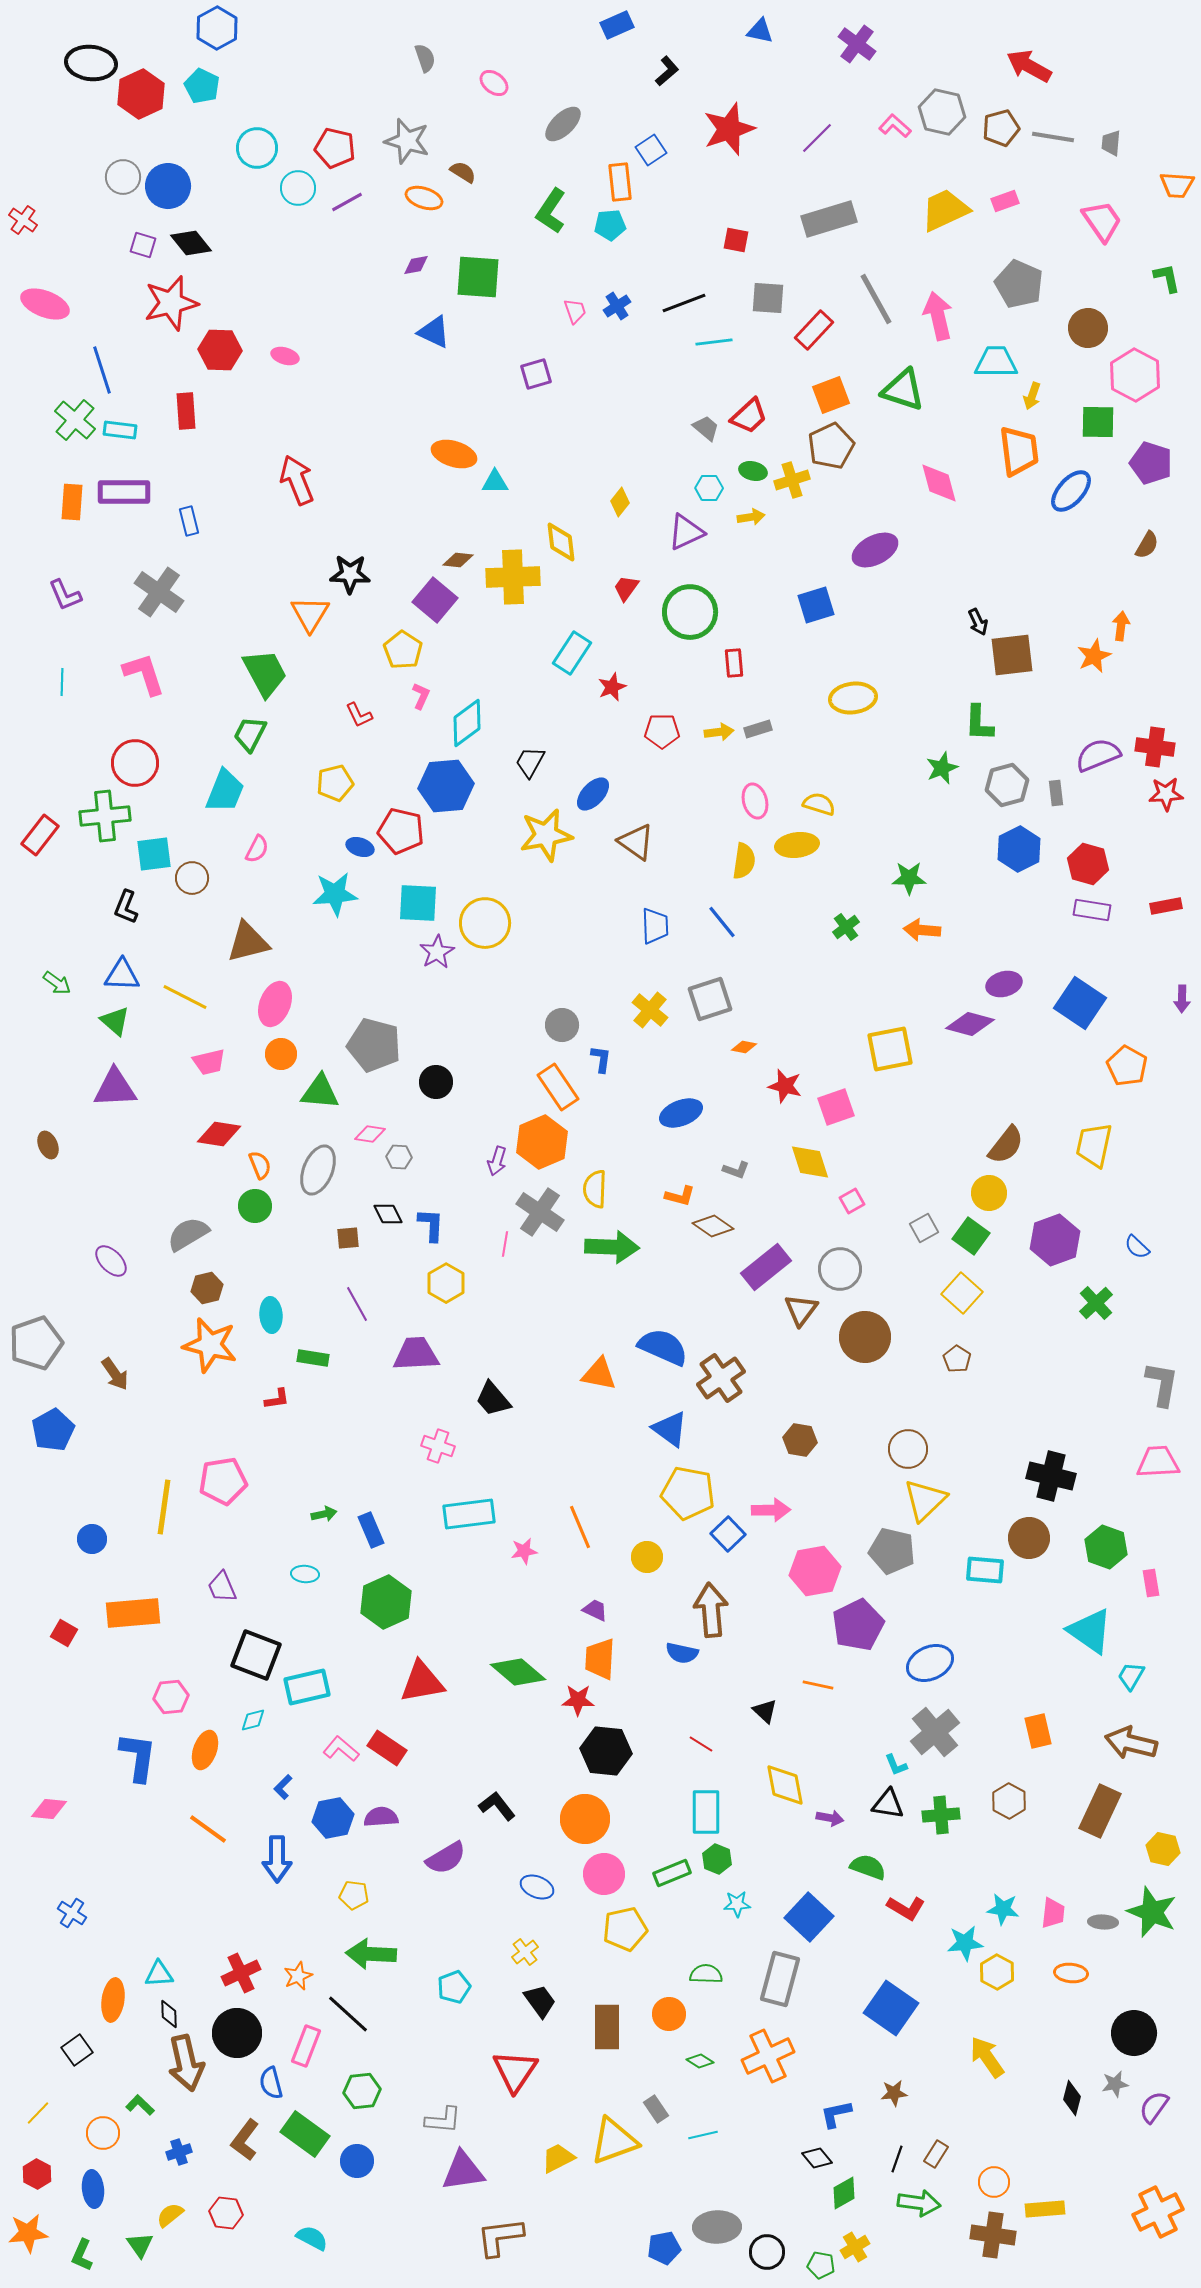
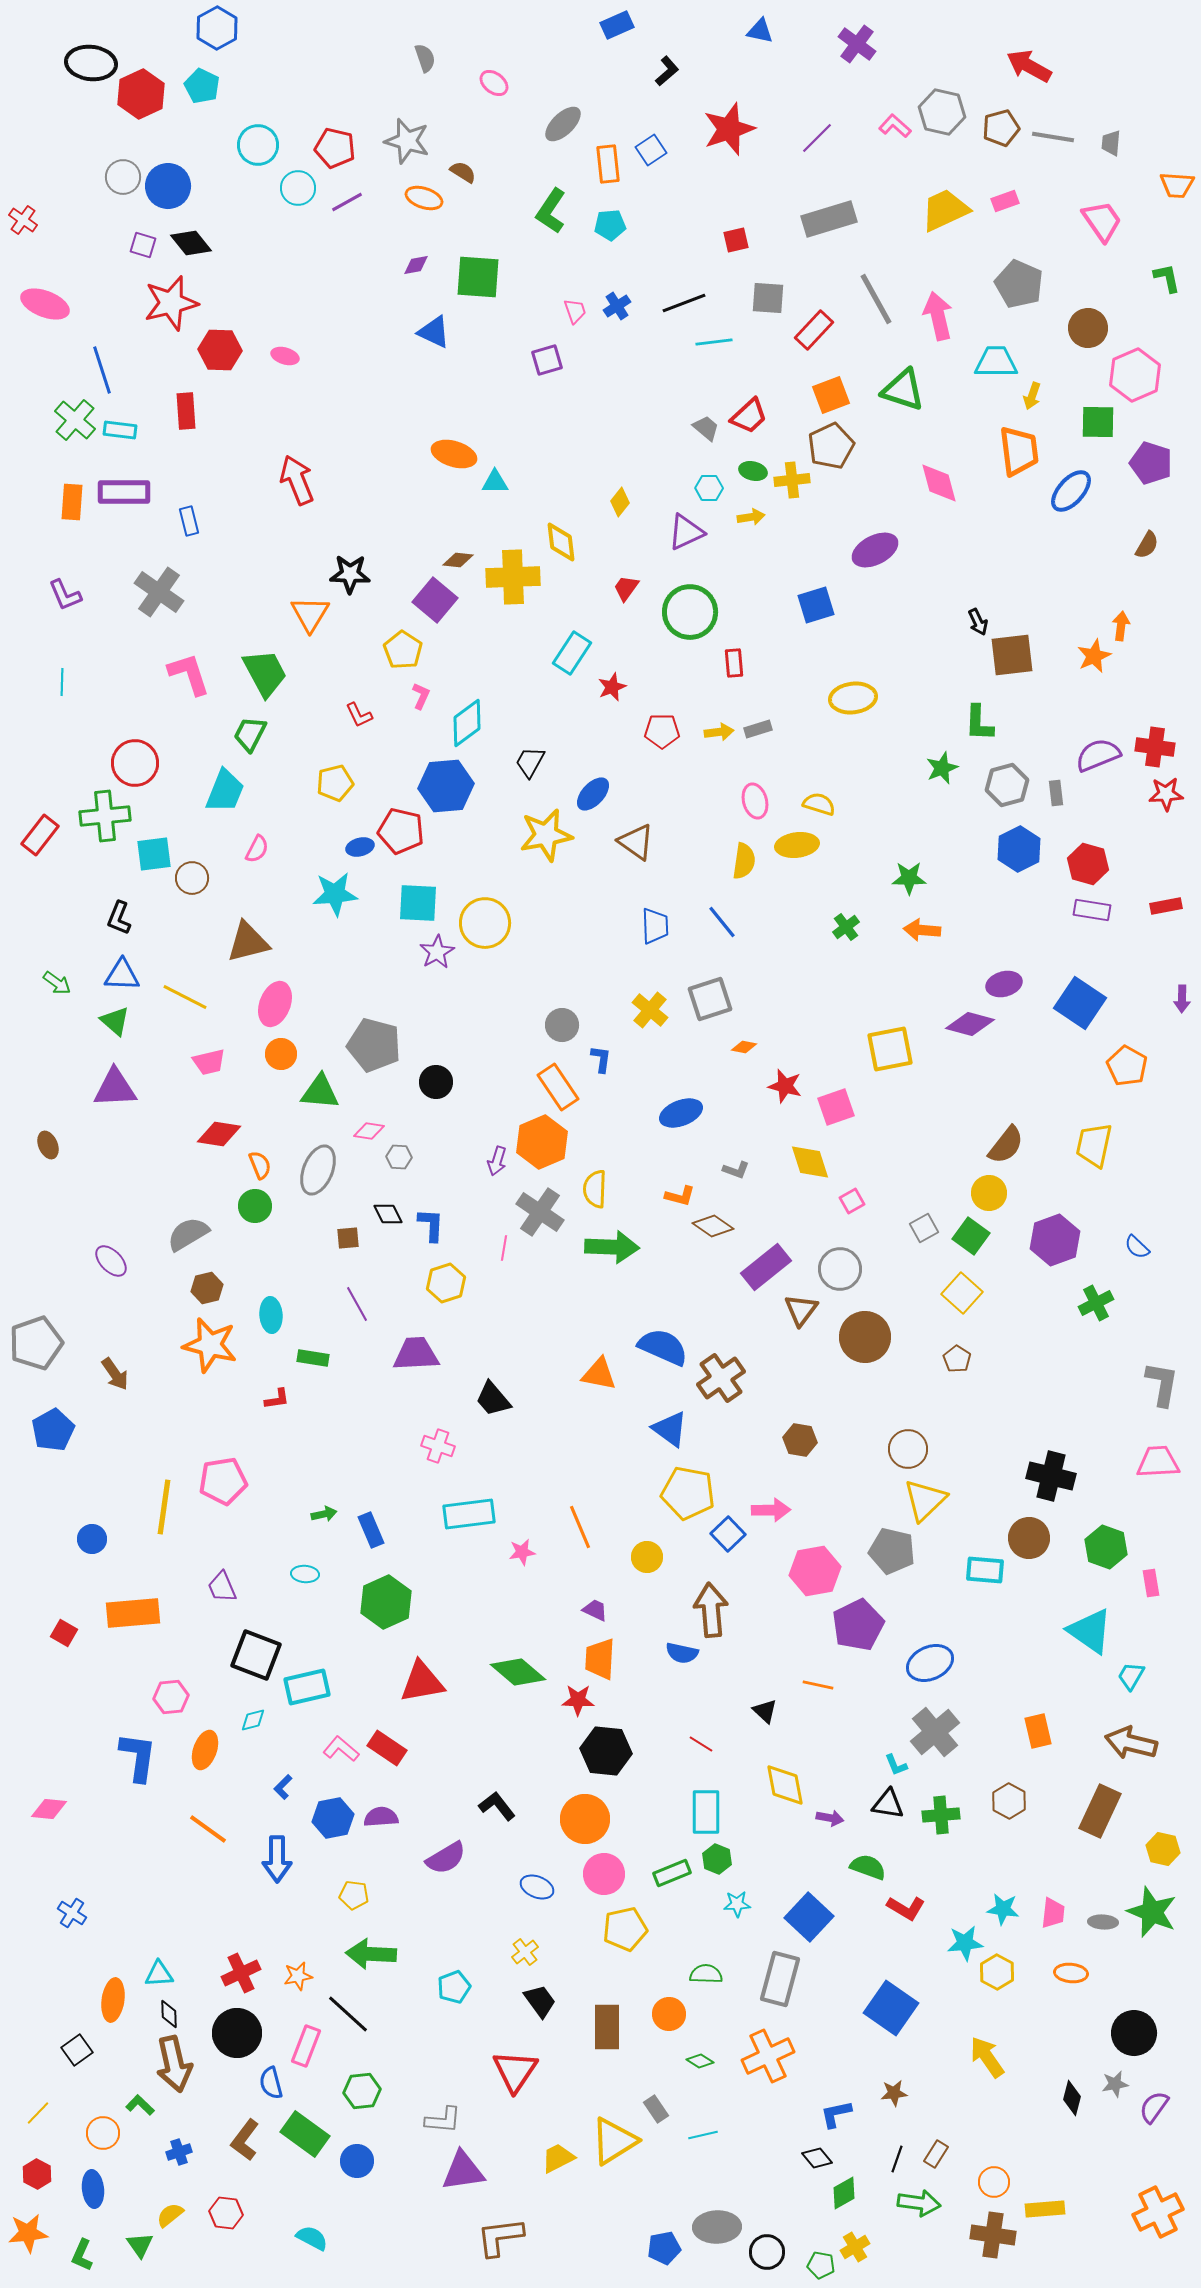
cyan circle at (257, 148): moved 1 px right, 3 px up
orange rectangle at (620, 182): moved 12 px left, 18 px up
red square at (736, 240): rotated 24 degrees counterclockwise
purple square at (536, 374): moved 11 px right, 14 px up
pink hexagon at (1135, 375): rotated 9 degrees clockwise
yellow cross at (792, 480): rotated 12 degrees clockwise
pink L-shape at (144, 674): moved 45 px right
blue ellipse at (360, 847): rotated 32 degrees counterclockwise
black L-shape at (126, 907): moved 7 px left, 11 px down
pink diamond at (370, 1134): moved 1 px left, 3 px up
pink line at (505, 1244): moved 1 px left, 4 px down
yellow hexagon at (446, 1283): rotated 12 degrees clockwise
green cross at (1096, 1303): rotated 16 degrees clockwise
pink star at (524, 1551): moved 2 px left, 1 px down
orange star at (298, 1976): rotated 12 degrees clockwise
brown arrow at (186, 2063): moved 12 px left, 1 px down
yellow triangle at (614, 2141): rotated 12 degrees counterclockwise
